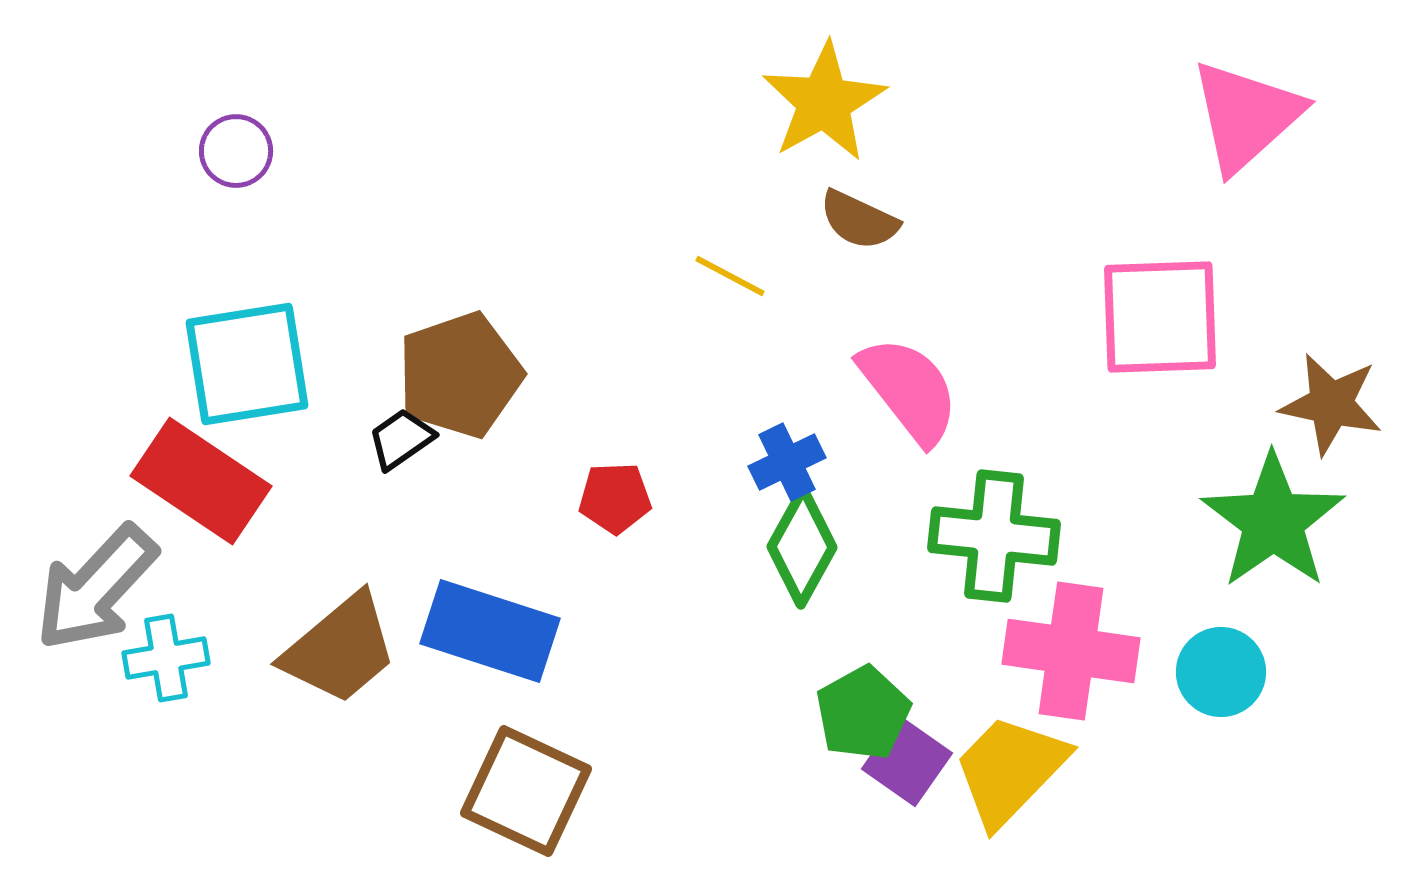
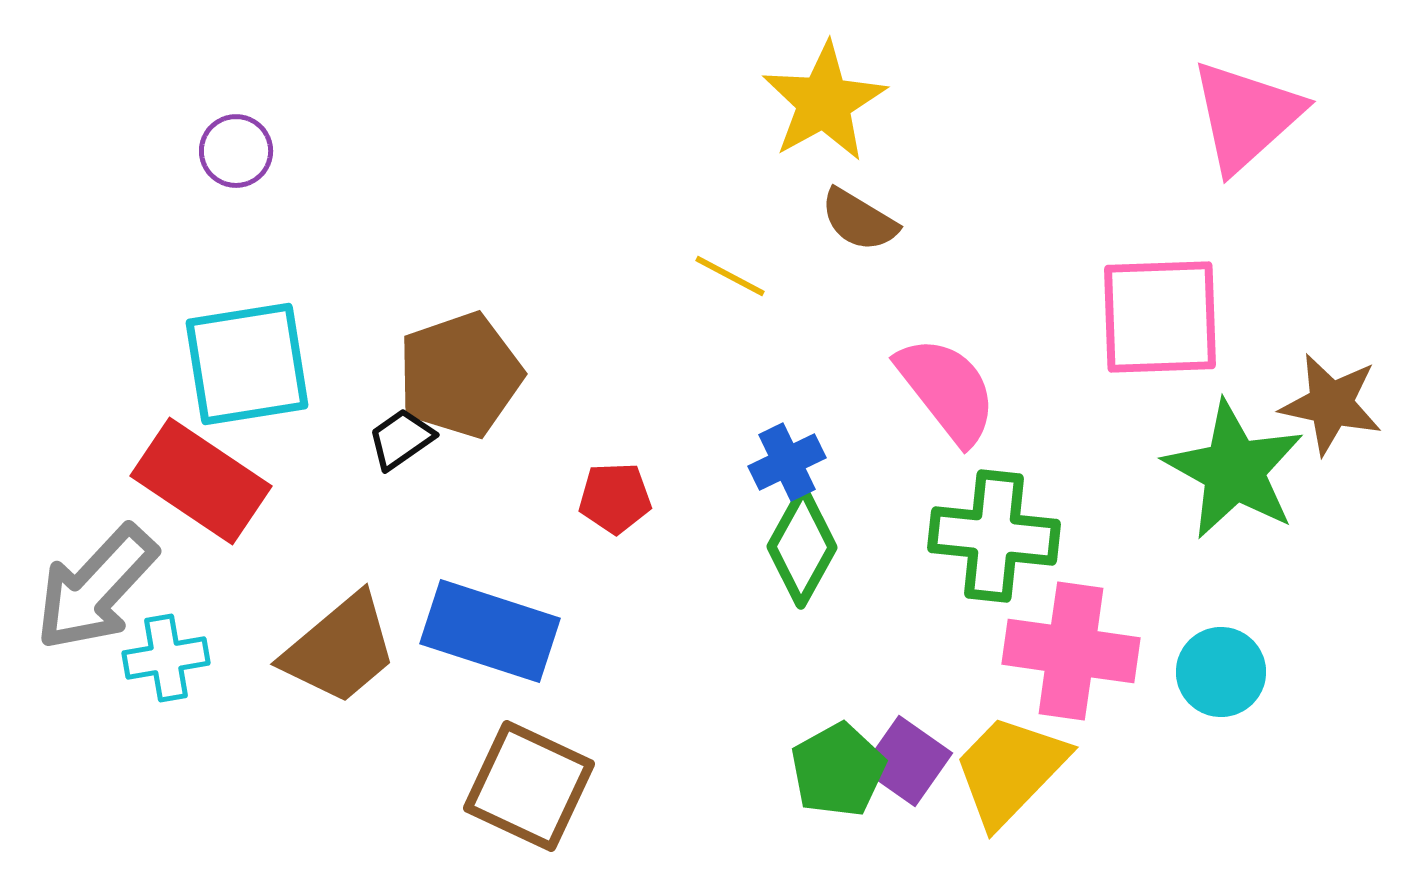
brown semicircle: rotated 6 degrees clockwise
pink semicircle: moved 38 px right
green star: moved 39 px left, 51 px up; rotated 8 degrees counterclockwise
green pentagon: moved 25 px left, 57 px down
brown square: moved 3 px right, 5 px up
